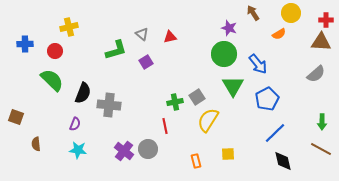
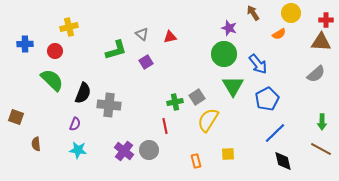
gray circle: moved 1 px right, 1 px down
